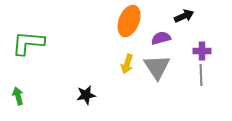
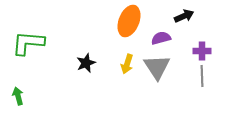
gray line: moved 1 px right, 1 px down
black star: moved 32 px up; rotated 12 degrees counterclockwise
